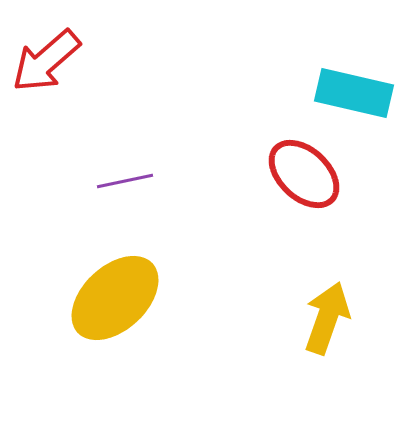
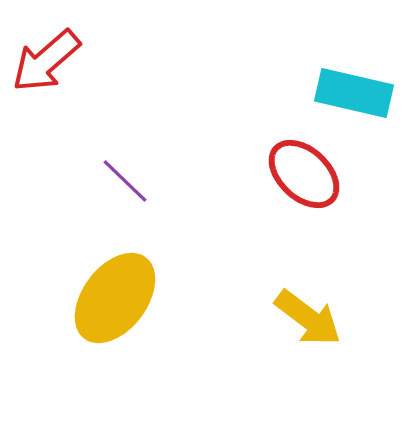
purple line: rotated 56 degrees clockwise
yellow ellipse: rotated 10 degrees counterclockwise
yellow arrow: moved 19 px left; rotated 108 degrees clockwise
